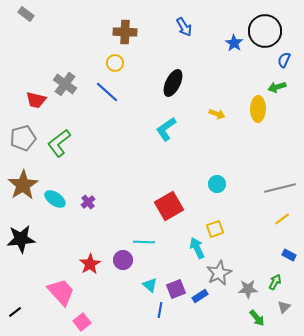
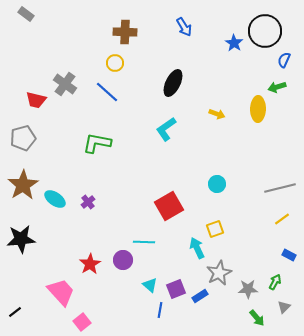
green L-shape at (59, 143): moved 38 px right; rotated 48 degrees clockwise
